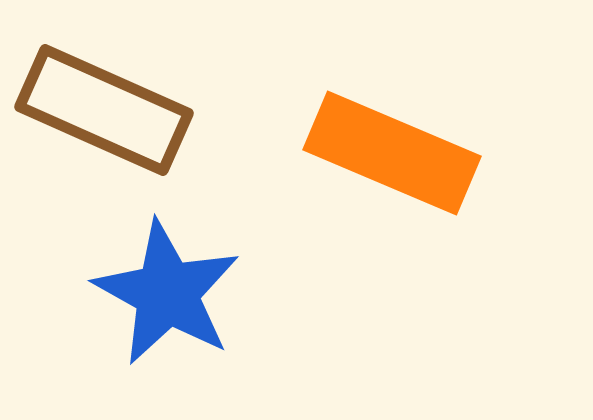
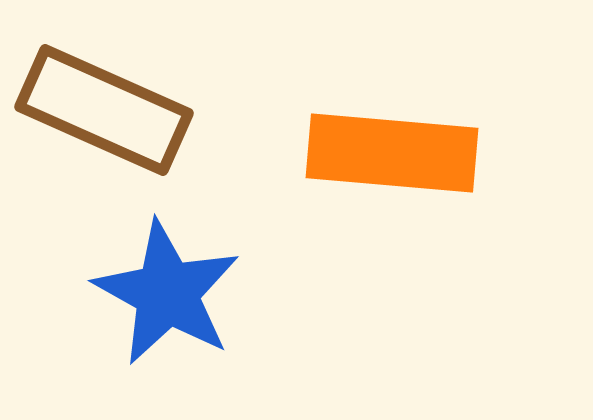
orange rectangle: rotated 18 degrees counterclockwise
